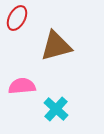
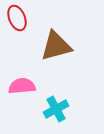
red ellipse: rotated 50 degrees counterclockwise
cyan cross: rotated 20 degrees clockwise
